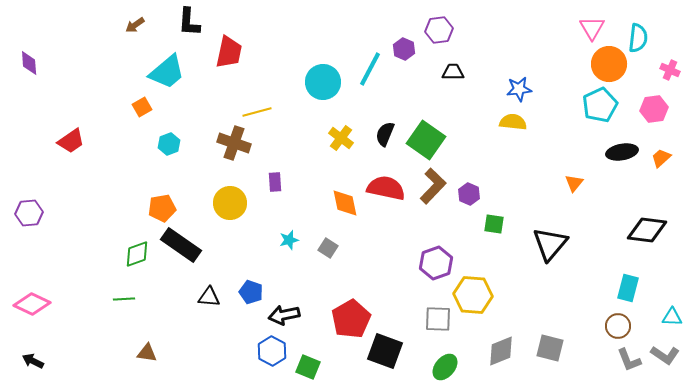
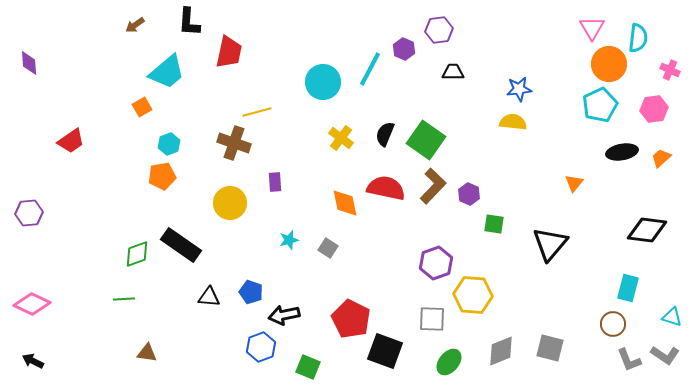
orange pentagon at (162, 208): moved 32 px up
cyan triangle at (672, 317): rotated 15 degrees clockwise
red pentagon at (351, 319): rotated 15 degrees counterclockwise
gray square at (438, 319): moved 6 px left
brown circle at (618, 326): moved 5 px left, 2 px up
blue hexagon at (272, 351): moved 11 px left, 4 px up; rotated 12 degrees clockwise
green ellipse at (445, 367): moved 4 px right, 5 px up
